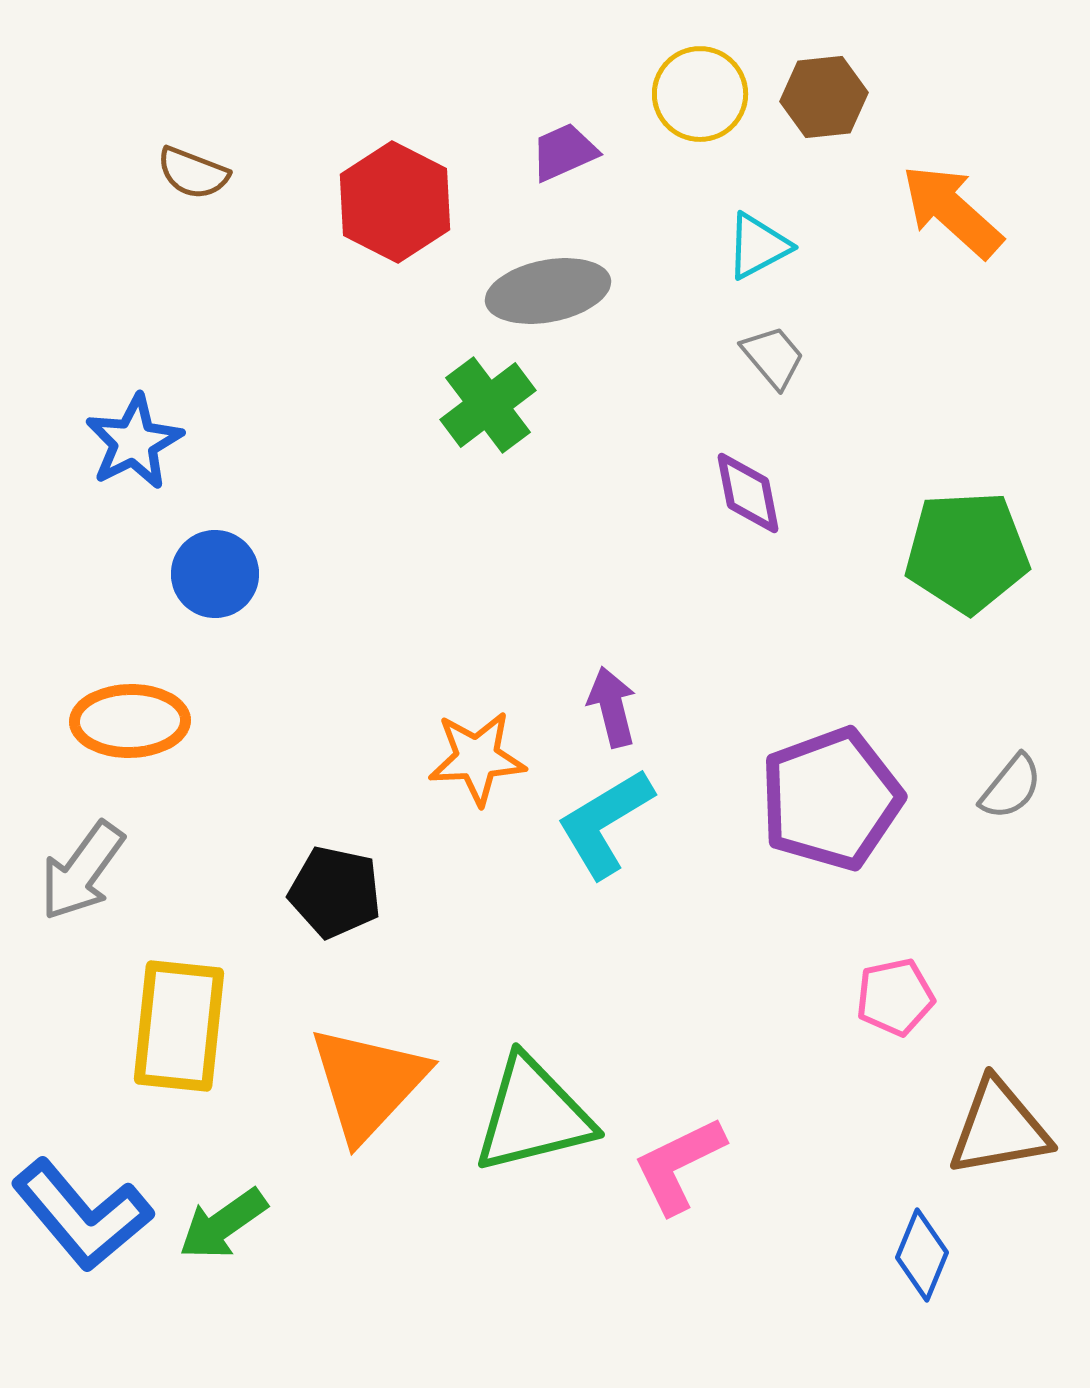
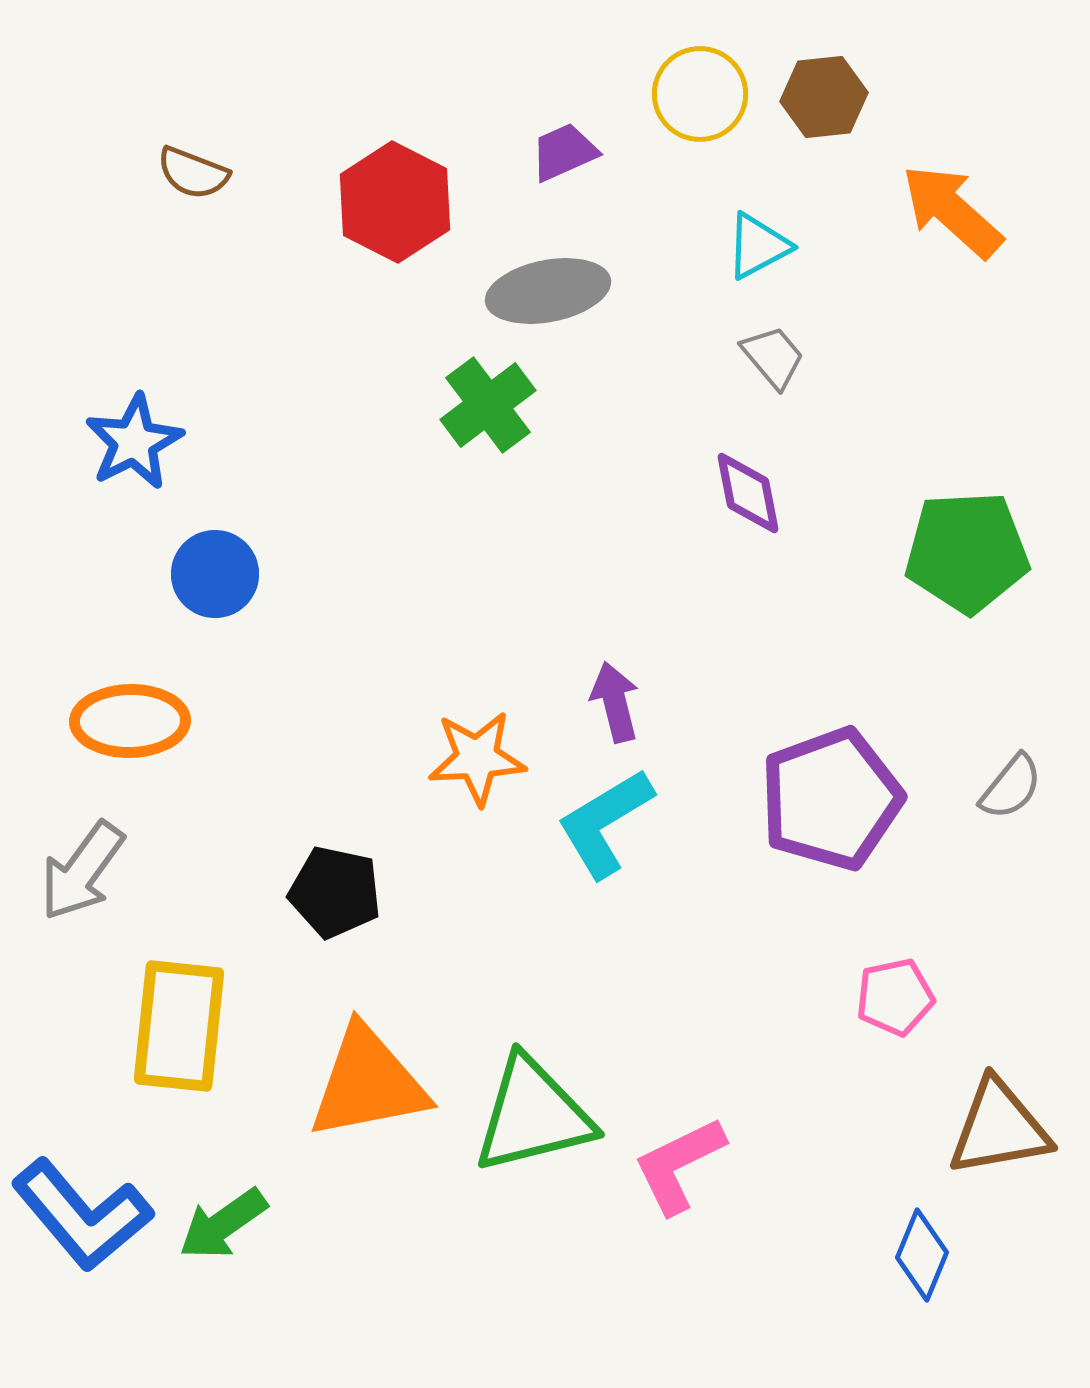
purple arrow: moved 3 px right, 5 px up
orange triangle: rotated 36 degrees clockwise
